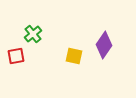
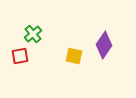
red square: moved 4 px right
